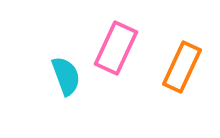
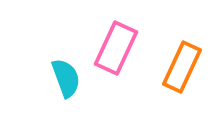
cyan semicircle: moved 2 px down
